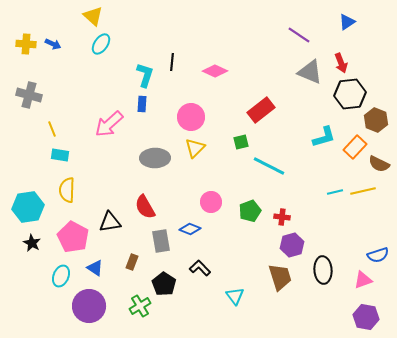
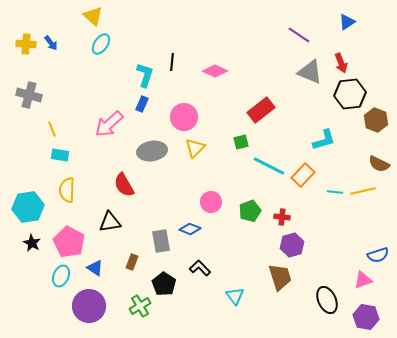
blue arrow at (53, 44): moved 2 px left, 1 px up; rotated 28 degrees clockwise
blue rectangle at (142, 104): rotated 21 degrees clockwise
pink circle at (191, 117): moved 7 px left
cyan L-shape at (324, 137): moved 3 px down
orange rectangle at (355, 147): moved 52 px left, 28 px down
gray ellipse at (155, 158): moved 3 px left, 7 px up; rotated 8 degrees counterclockwise
cyan line at (335, 192): rotated 21 degrees clockwise
red semicircle at (145, 207): moved 21 px left, 22 px up
pink pentagon at (73, 237): moved 4 px left, 5 px down
black ellipse at (323, 270): moved 4 px right, 30 px down; rotated 20 degrees counterclockwise
